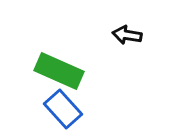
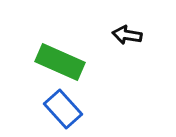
green rectangle: moved 1 px right, 9 px up
